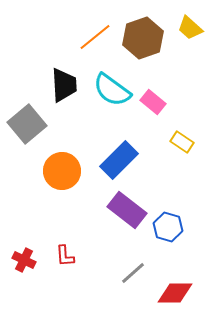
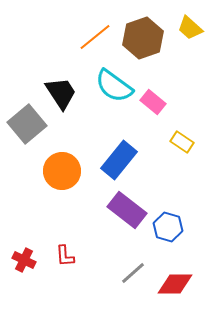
black trapezoid: moved 3 px left, 8 px down; rotated 30 degrees counterclockwise
cyan semicircle: moved 2 px right, 4 px up
blue rectangle: rotated 6 degrees counterclockwise
red diamond: moved 9 px up
